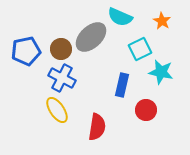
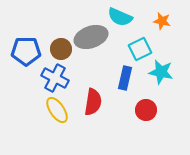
orange star: rotated 18 degrees counterclockwise
gray ellipse: rotated 24 degrees clockwise
blue pentagon: rotated 12 degrees clockwise
blue cross: moved 7 px left
blue rectangle: moved 3 px right, 7 px up
red semicircle: moved 4 px left, 25 px up
